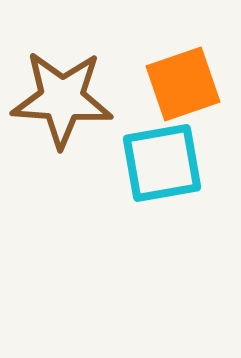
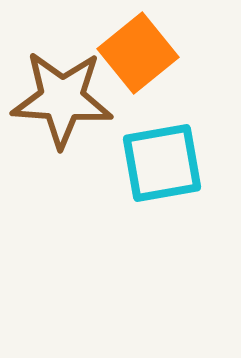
orange square: moved 45 px left, 31 px up; rotated 20 degrees counterclockwise
